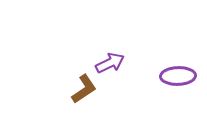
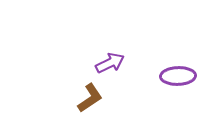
brown L-shape: moved 6 px right, 9 px down
